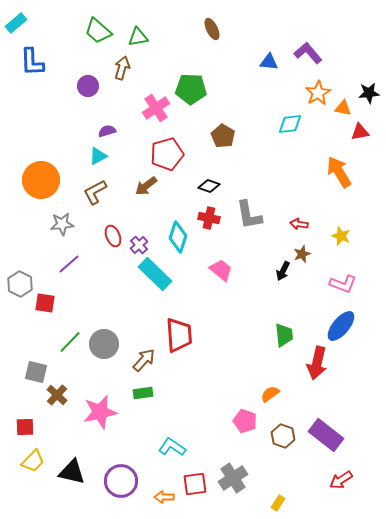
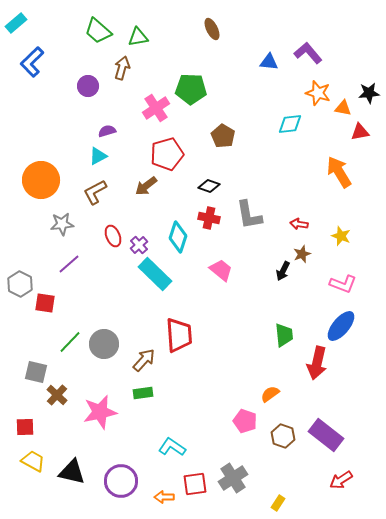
blue L-shape at (32, 62): rotated 48 degrees clockwise
orange star at (318, 93): rotated 25 degrees counterclockwise
yellow trapezoid at (33, 461): rotated 105 degrees counterclockwise
